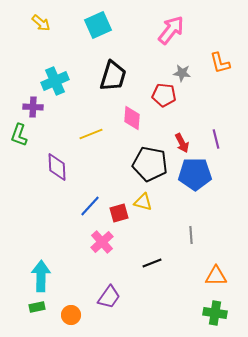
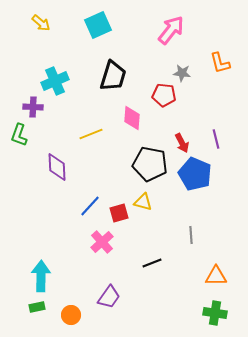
blue pentagon: rotated 24 degrees clockwise
